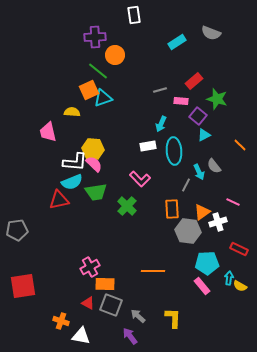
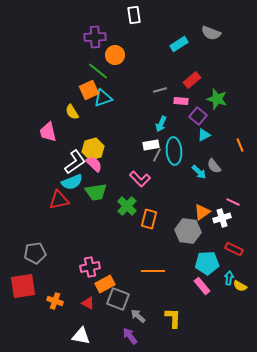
cyan rectangle at (177, 42): moved 2 px right, 2 px down
red rectangle at (194, 81): moved 2 px left, 1 px up
yellow semicircle at (72, 112): rotated 126 degrees counterclockwise
orange line at (240, 145): rotated 24 degrees clockwise
white rectangle at (148, 146): moved 3 px right, 1 px up
yellow hexagon at (93, 149): rotated 20 degrees counterclockwise
white L-shape at (75, 162): rotated 40 degrees counterclockwise
cyan arrow at (199, 172): rotated 21 degrees counterclockwise
gray line at (186, 185): moved 29 px left, 30 px up
orange rectangle at (172, 209): moved 23 px left, 10 px down; rotated 18 degrees clockwise
white cross at (218, 222): moved 4 px right, 4 px up
gray pentagon at (17, 230): moved 18 px right, 23 px down
red rectangle at (239, 249): moved 5 px left
pink cross at (90, 267): rotated 18 degrees clockwise
orange rectangle at (105, 284): rotated 30 degrees counterclockwise
gray square at (111, 305): moved 7 px right, 6 px up
orange cross at (61, 321): moved 6 px left, 20 px up
